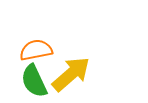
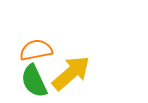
yellow arrow: moved 1 px up
